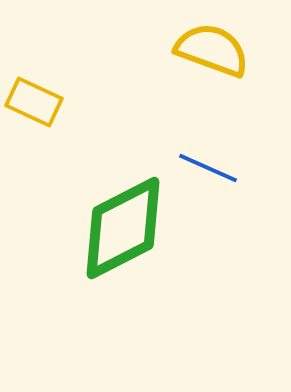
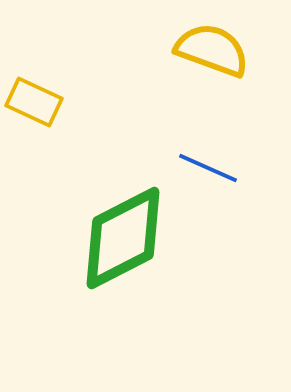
green diamond: moved 10 px down
